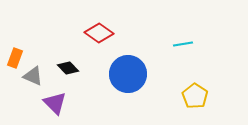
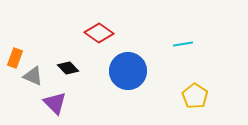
blue circle: moved 3 px up
